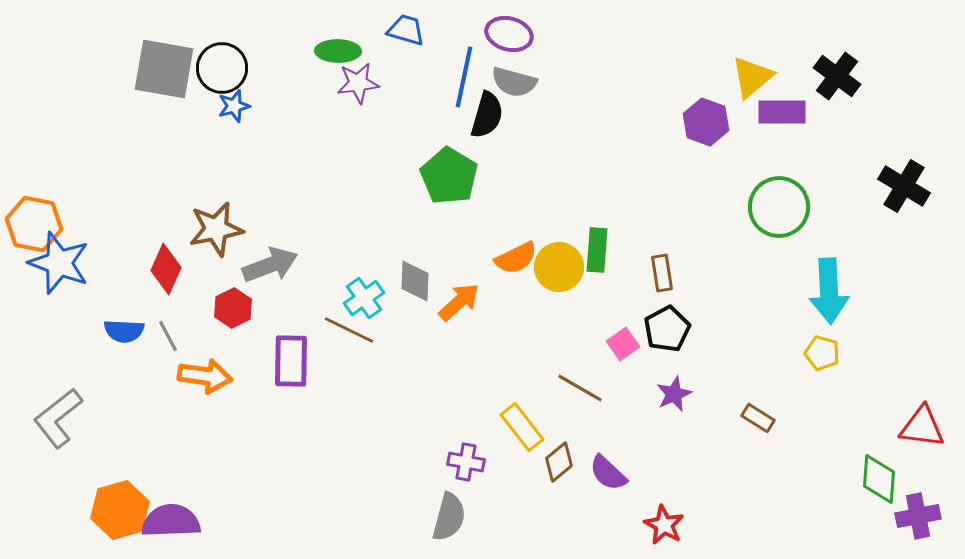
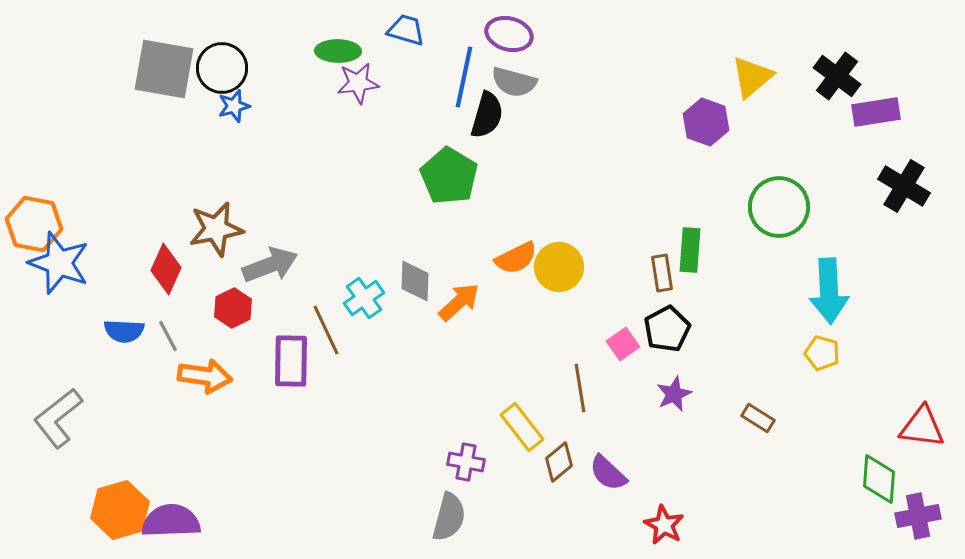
purple rectangle at (782, 112): moved 94 px right; rotated 9 degrees counterclockwise
green rectangle at (597, 250): moved 93 px right
brown line at (349, 330): moved 23 px left; rotated 39 degrees clockwise
brown line at (580, 388): rotated 51 degrees clockwise
